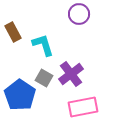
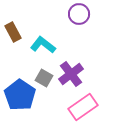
cyan L-shape: rotated 35 degrees counterclockwise
pink rectangle: rotated 24 degrees counterclockwise
